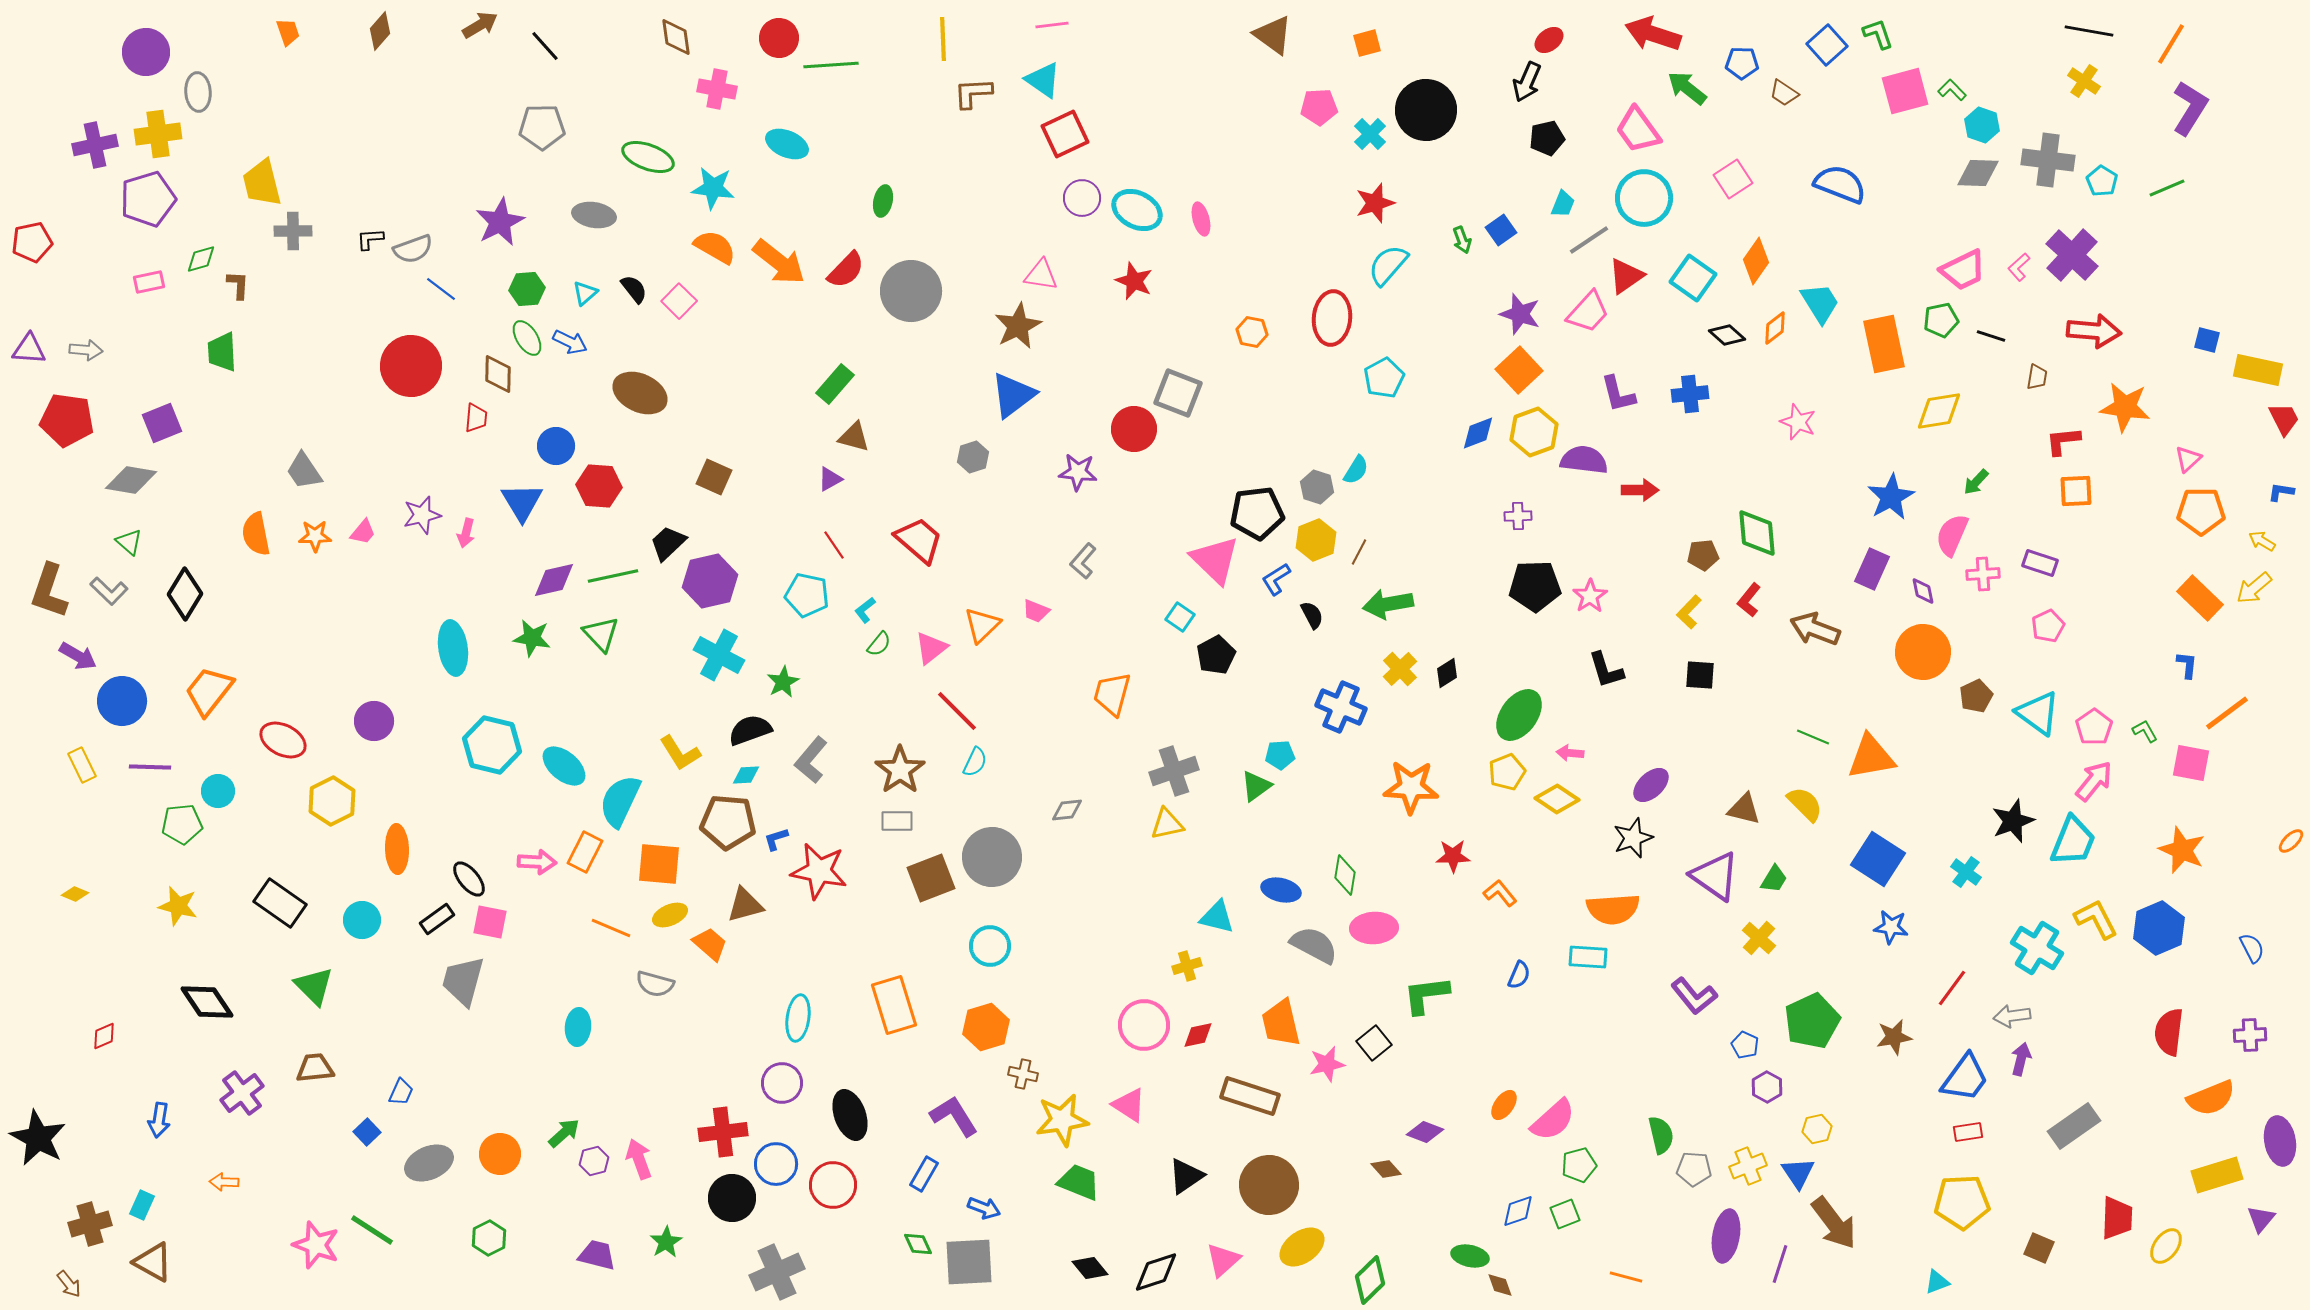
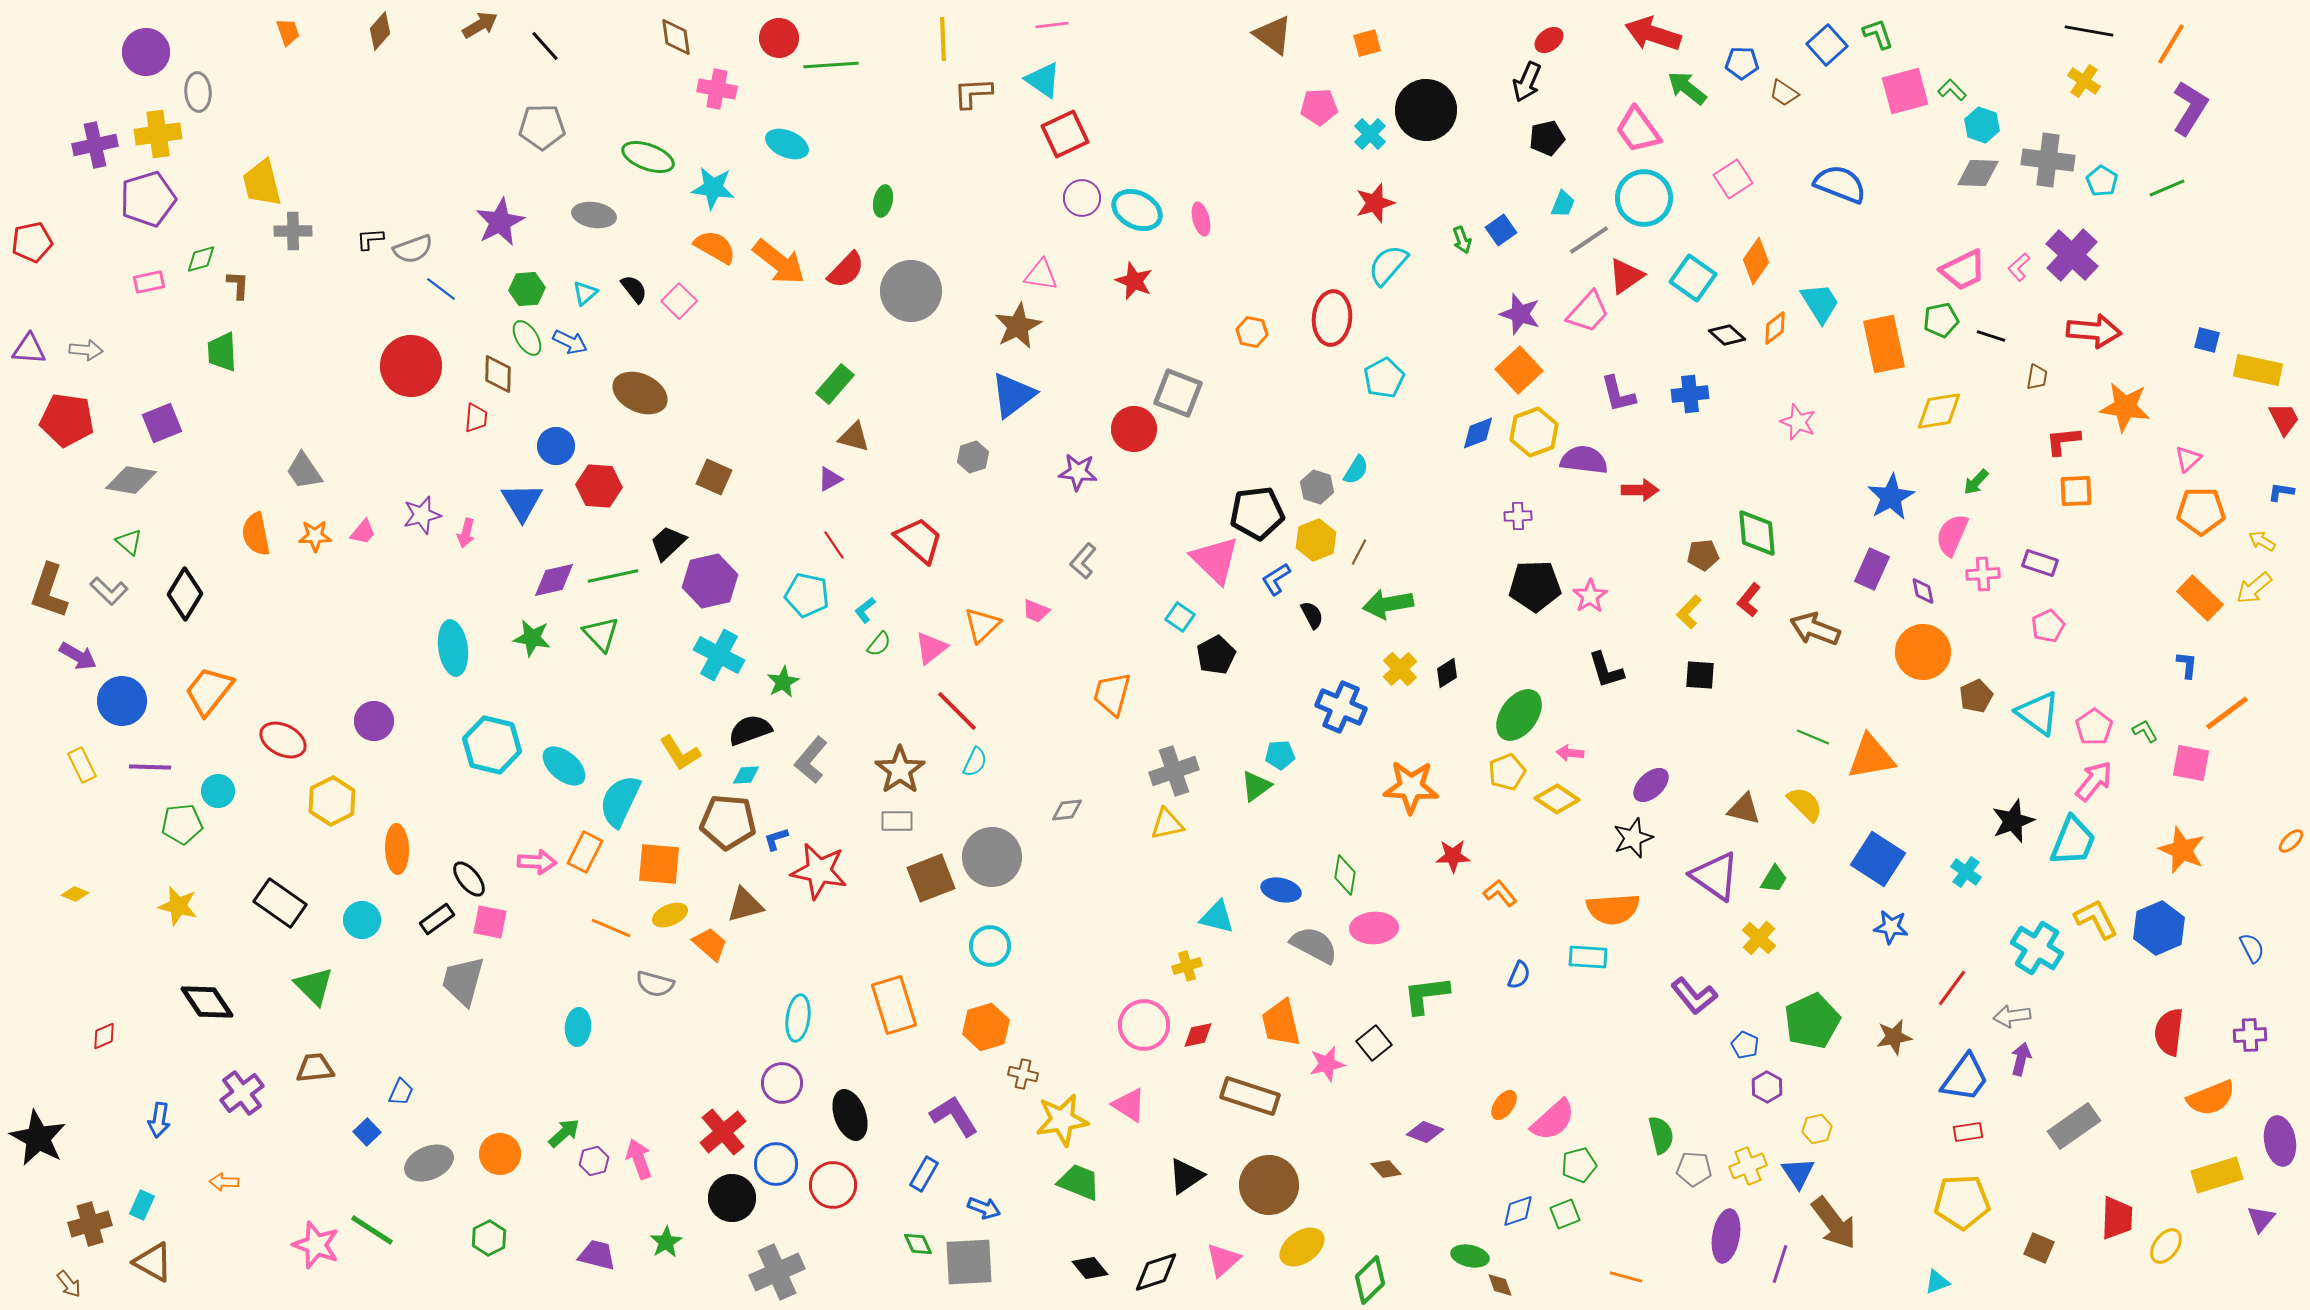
red cross at (723, 1132): rotated 33 degrees counterclockwise
